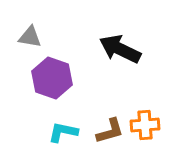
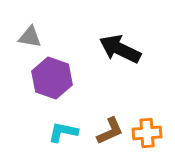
orange cross: moved 2 px right, 8 px down
brown L-shape: rotated 8 degrees counterclockwise
